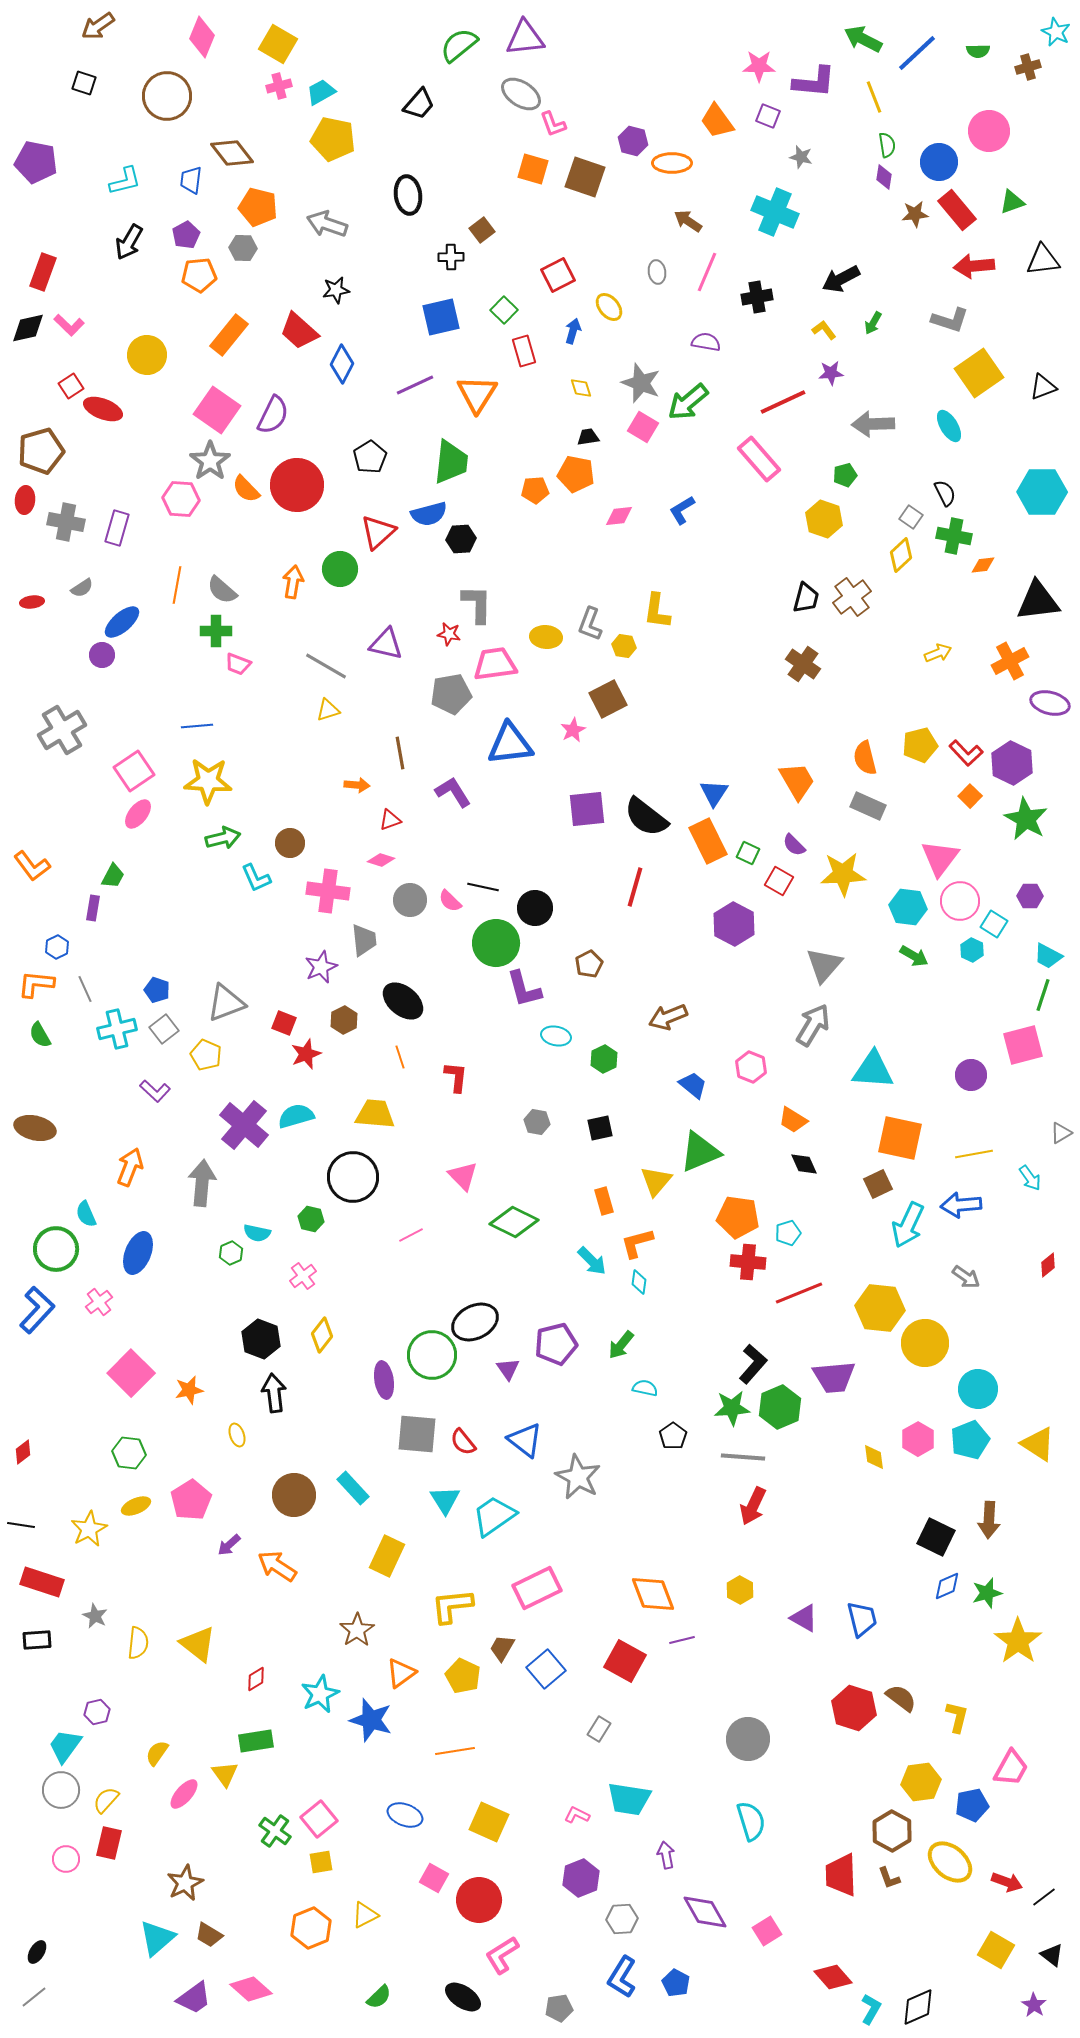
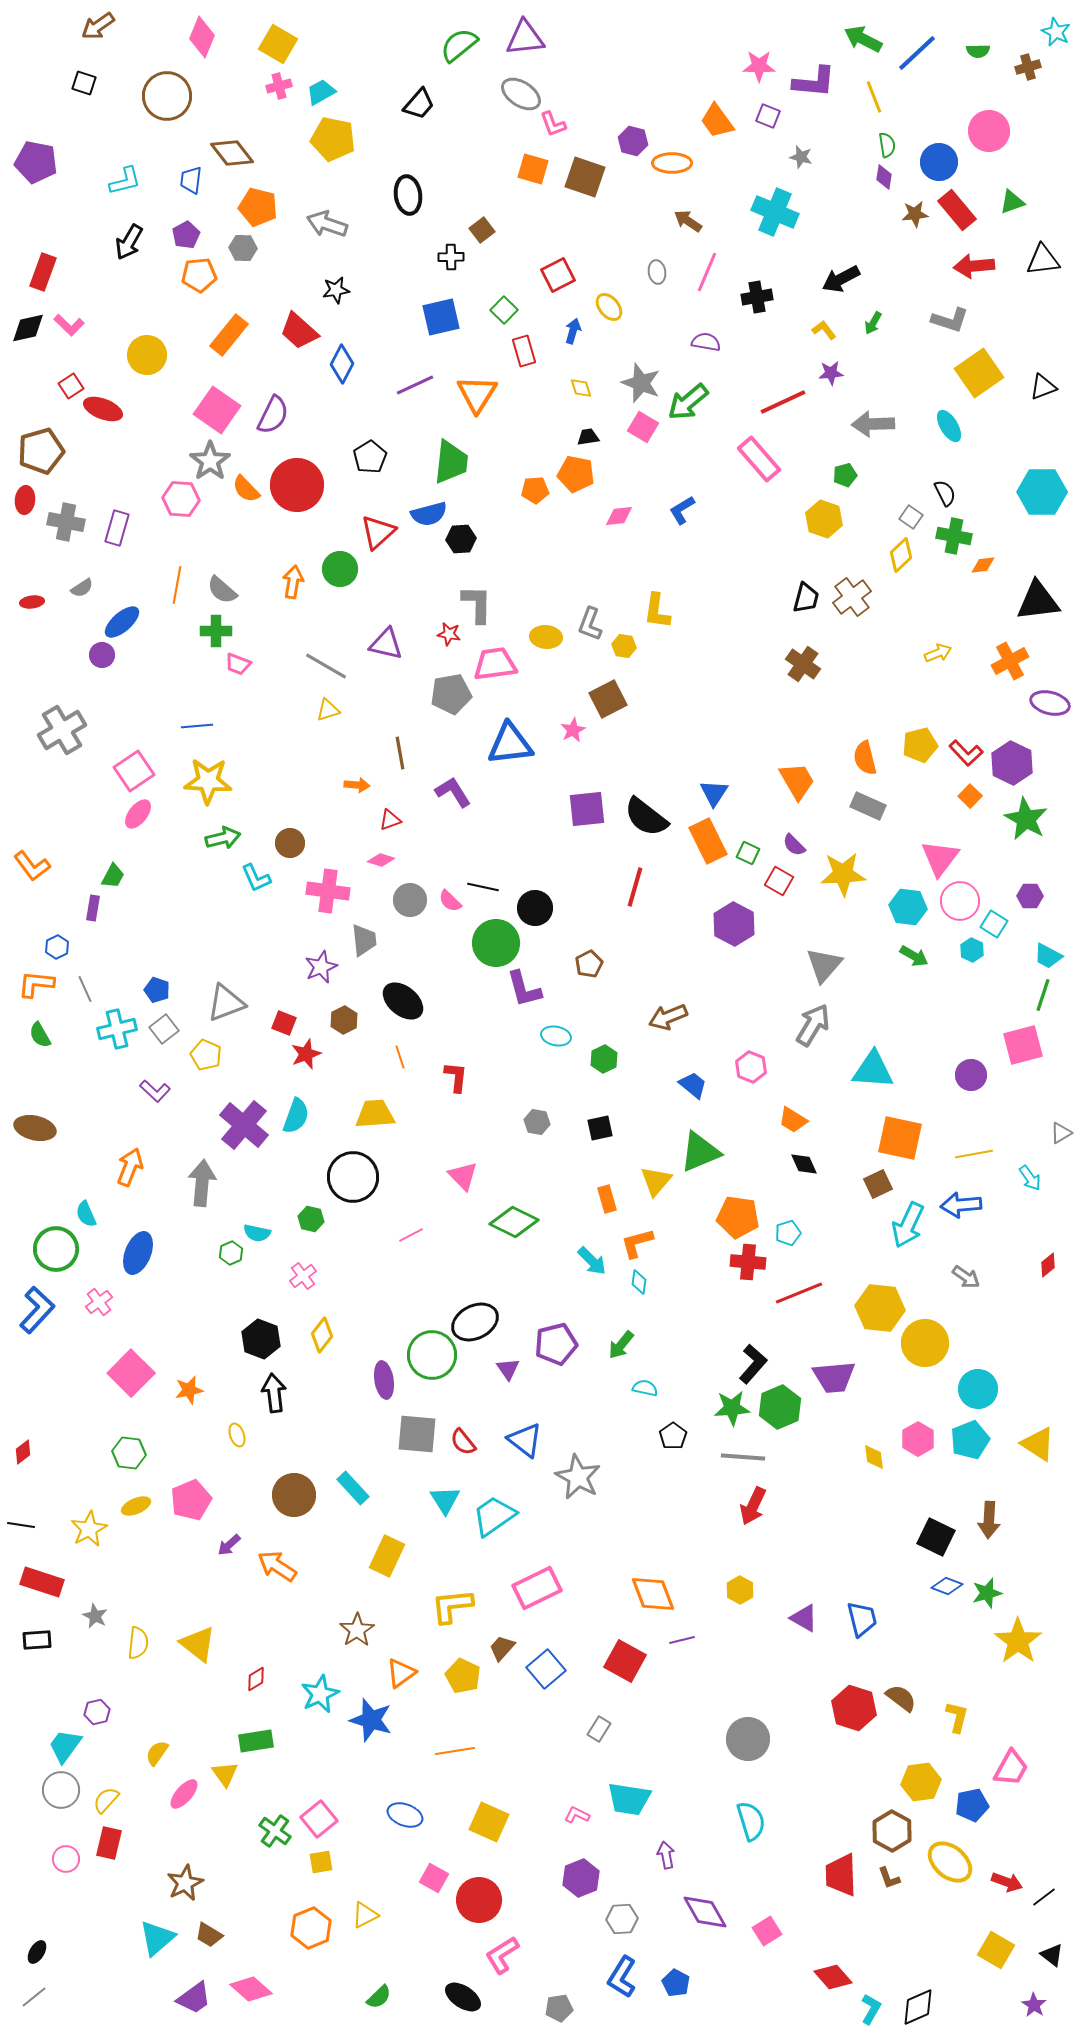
yellow trapezoid at (375, 1114): rotated 9 degrees counterclockwise
cyan semicircle at (296, 1116): rotated 126 degrees clockwise
orange rectangle at (604, 1201): moved 3 px right, 2 px up
pink pentagon at (191, 1500): rotated 9 degrees clockwise
blue diamond at (947, 1586): rotated 44 degrees clockwise
brown trapezoid at (502, 1648): rotated 12 degrees clockwise
